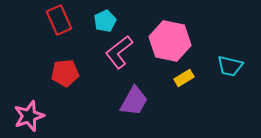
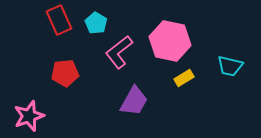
cyan pentagon: moved 9 px left, 2 px down; rotated 15 degrees counterclockwise
